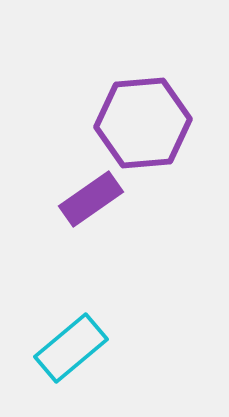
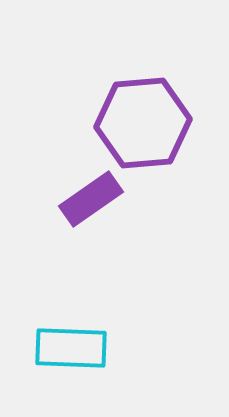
cyan rectangle: rotated 42 degrees clockwise
